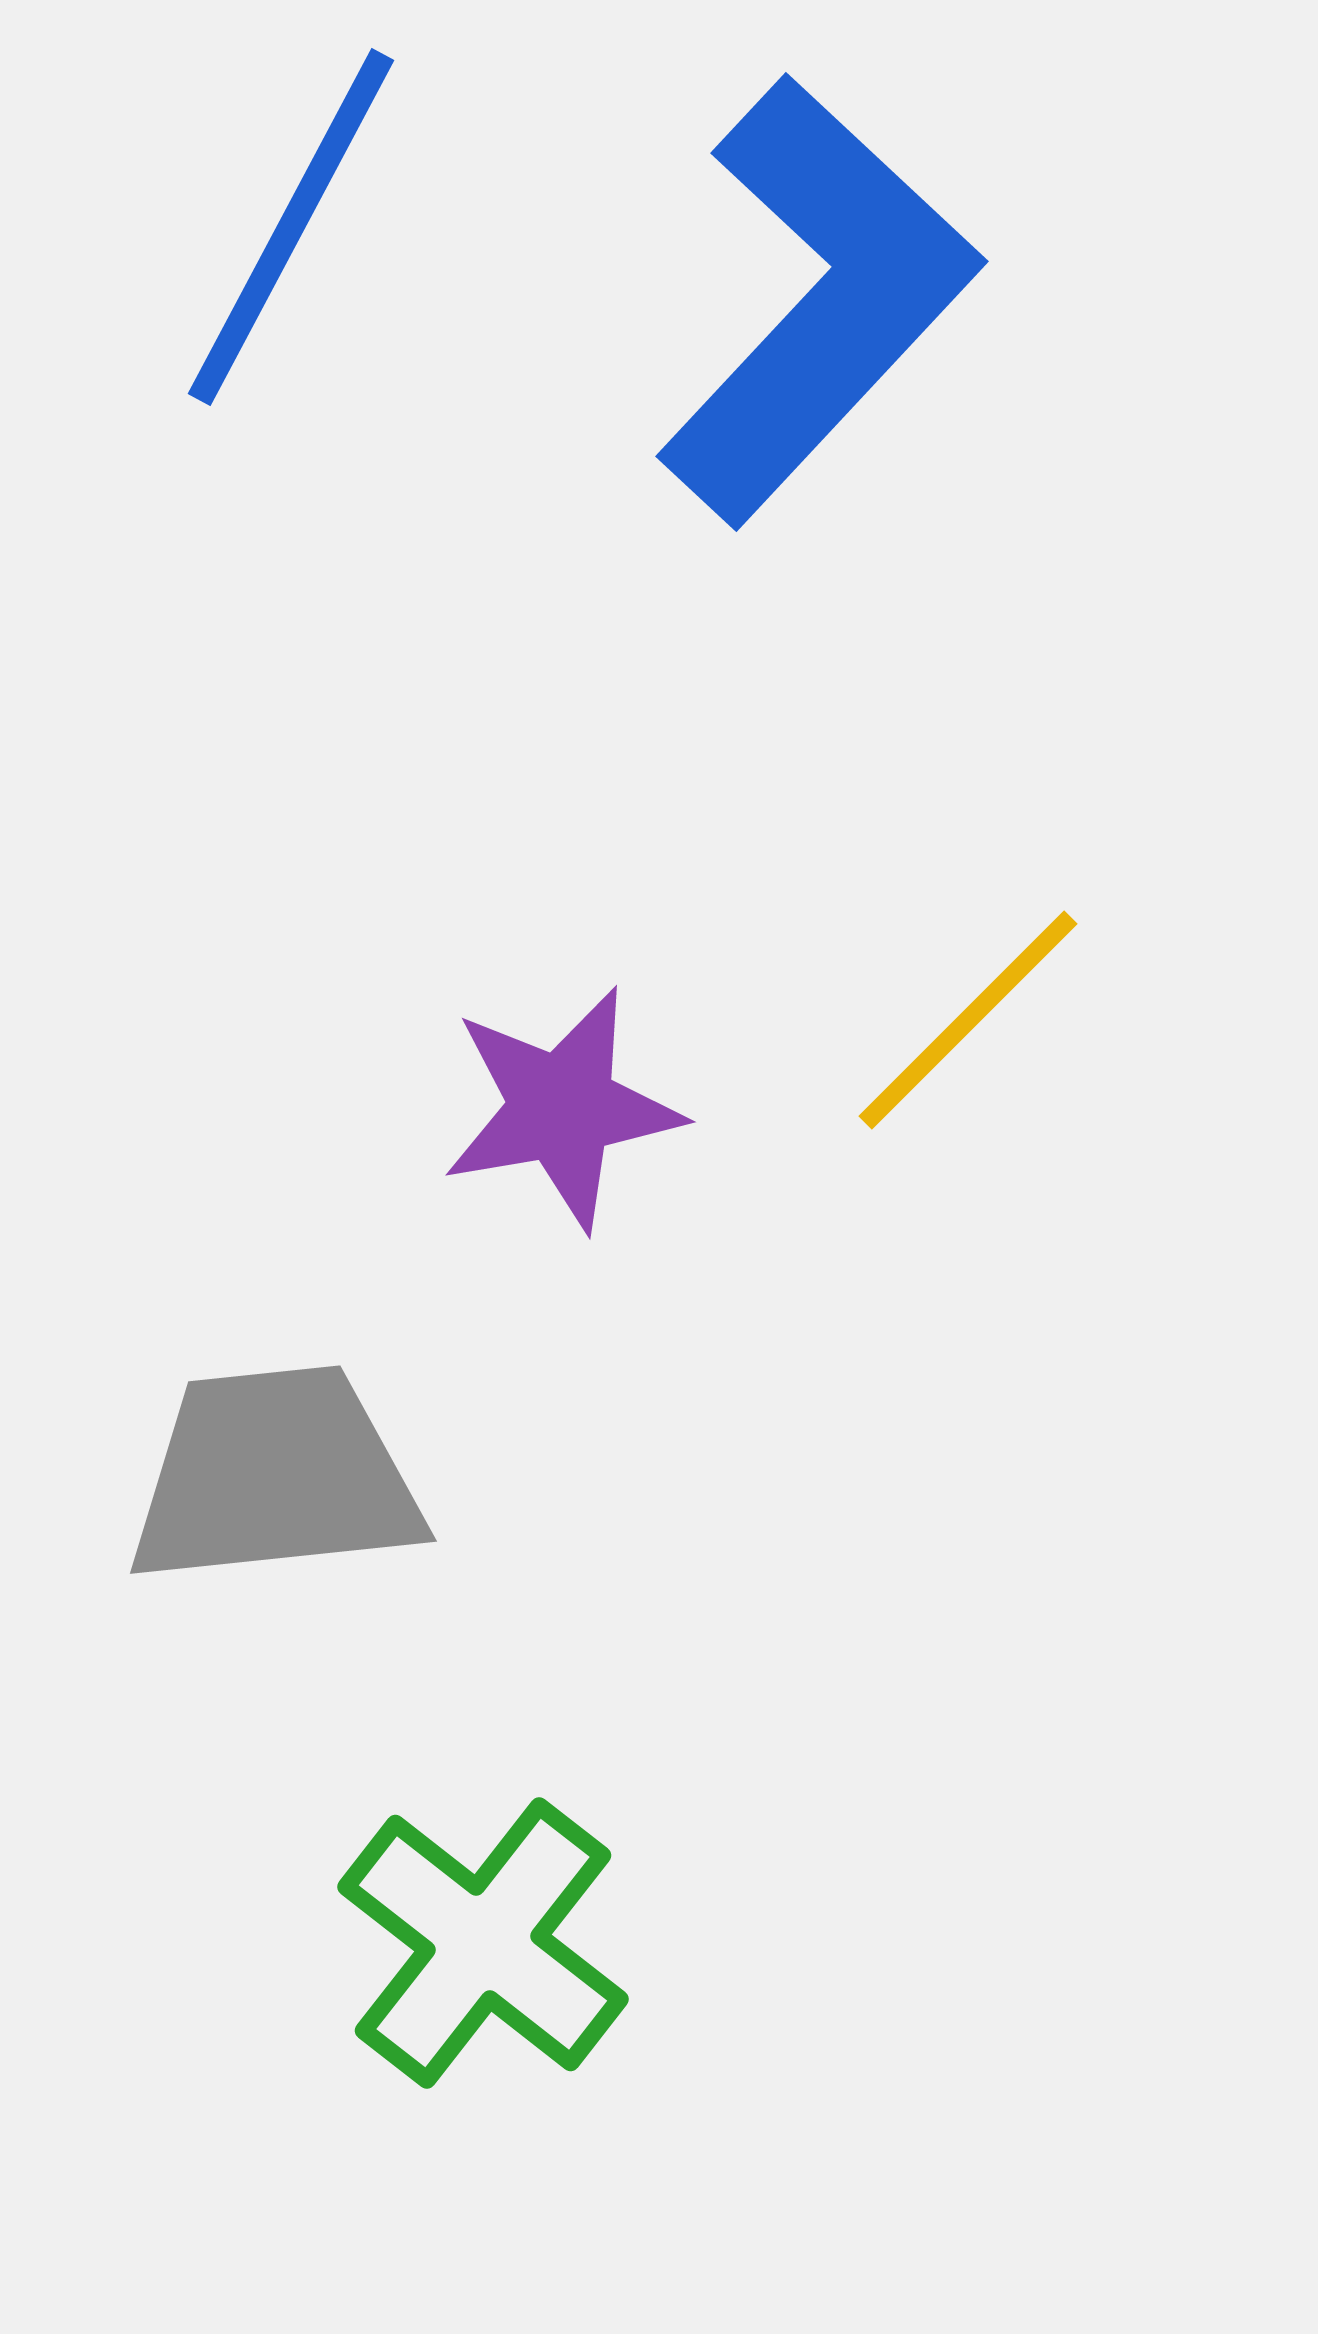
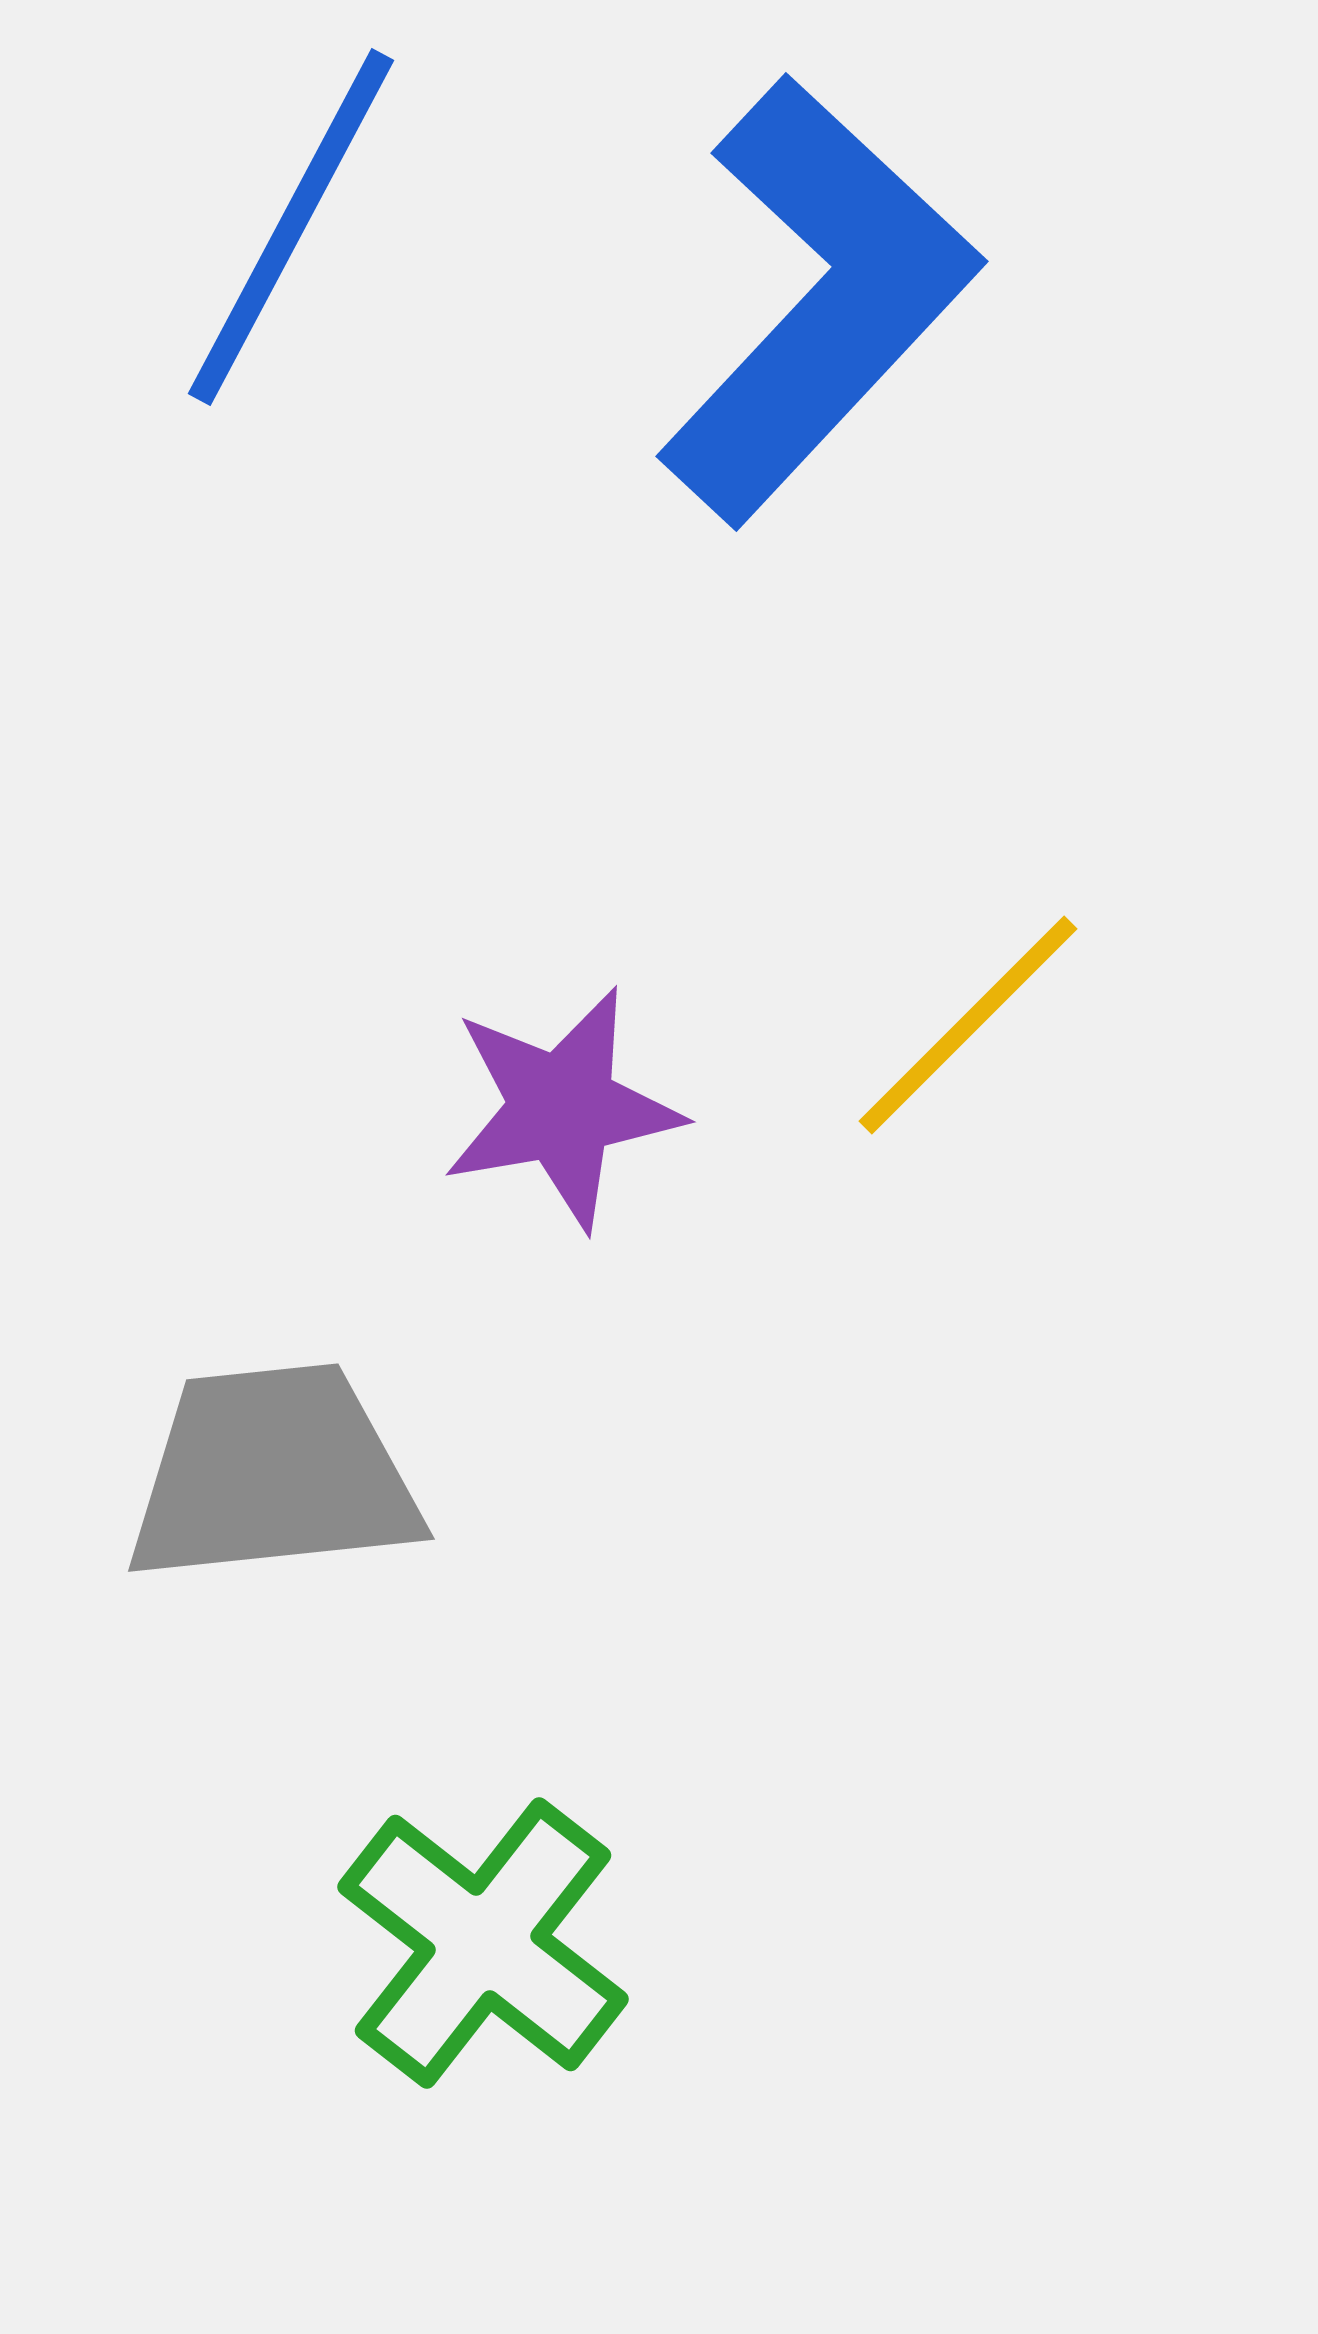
yellow line: moved 5 px down
gray trapezoid: moved 2 px left, 2 px up
